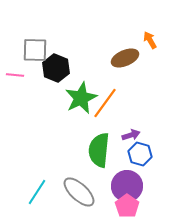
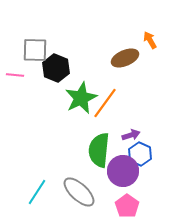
blue hexagon: rotated 10 degrees clockwise
purple circle: moved 4 px left, 15 px up
